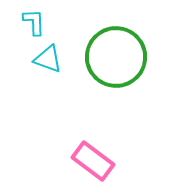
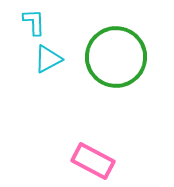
cyan triangle: rotated 48 degrees counterclockwise
pink rectangle: rotated 9 degrees counterclockwise
